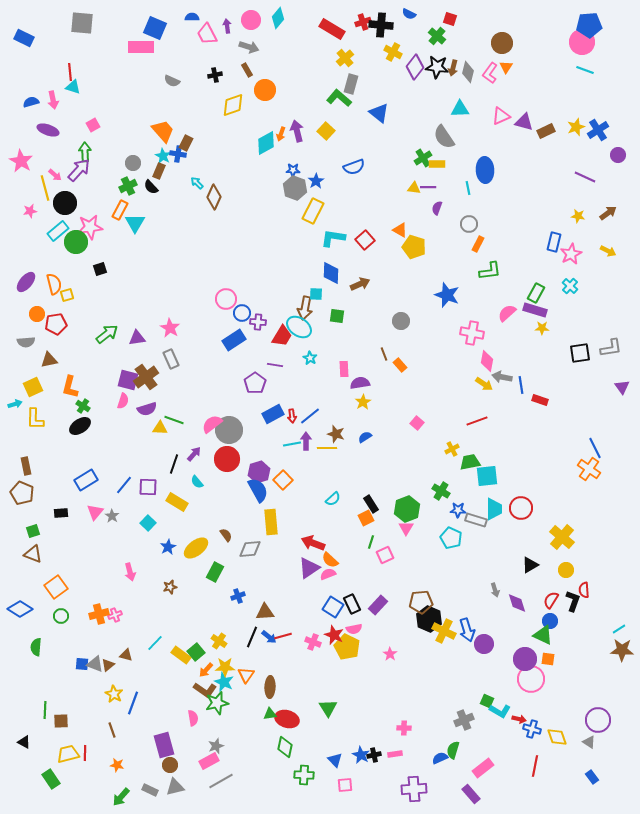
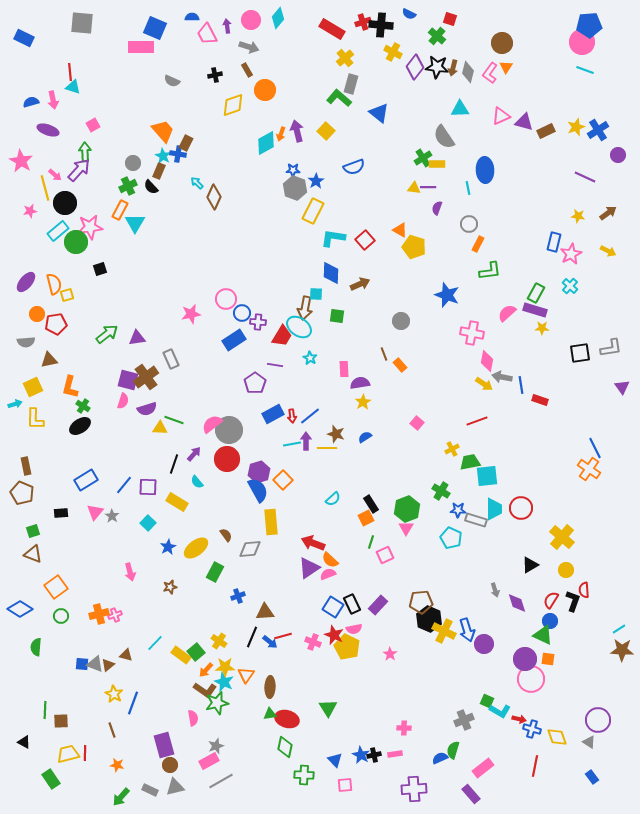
pink star at (170, 328): moved 21 px right, 14 px up; rotated 30 degrees clockwise
blue arrow at (269, 637): moved 1 px right, 5 px down
